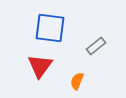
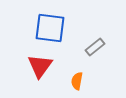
gray rectangle: moved 1 px left, 1 px down
orange semicircle: rotated 12 degrees counterclockwise
